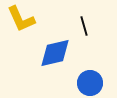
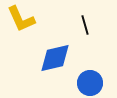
black line: moved 1 px right, 1 px up
blue diamond: moved 5 px down
